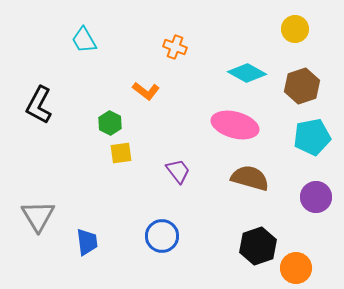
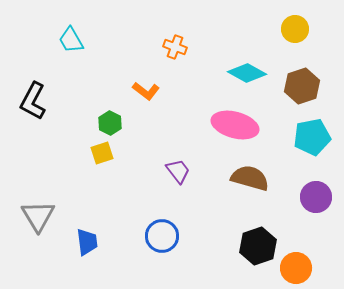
cyan trapezoid: moved 13 px left
black L-shape: moved 6 px left, 4 px up
yellow square: moved 19 px left; rotated 10 degrees counterclockwise
